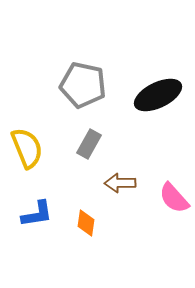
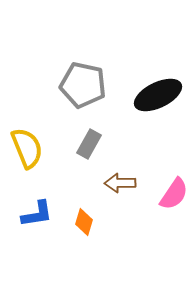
pink semicircle: moved 4 px up; rotated 104 degrees counterclockwise
orange diamond: moved 2 px left, 1 px up; rotated 8 degrees clockwise
